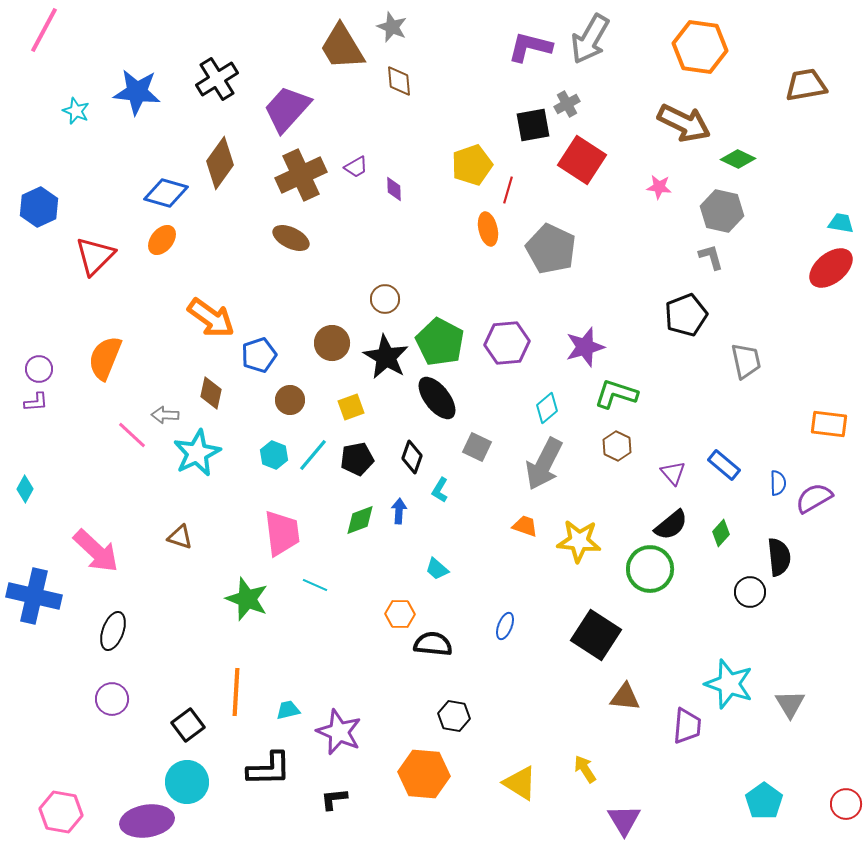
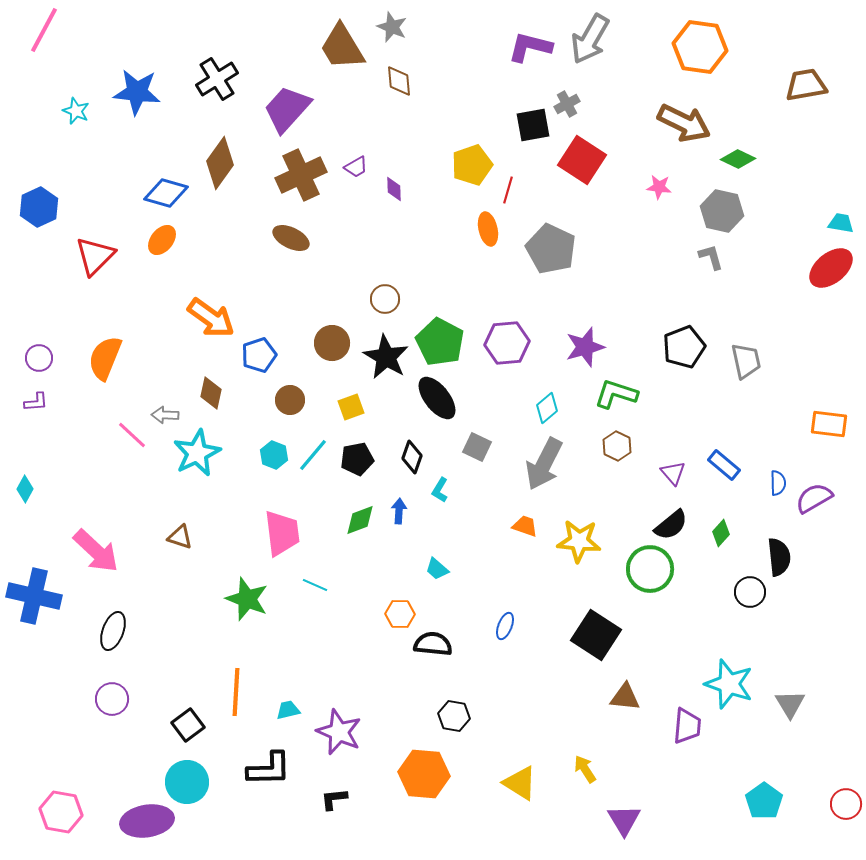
black pentagon at (686, 315): moved 2 px left, 32 px down
purple circle at (39, 369): moved 11 px up
